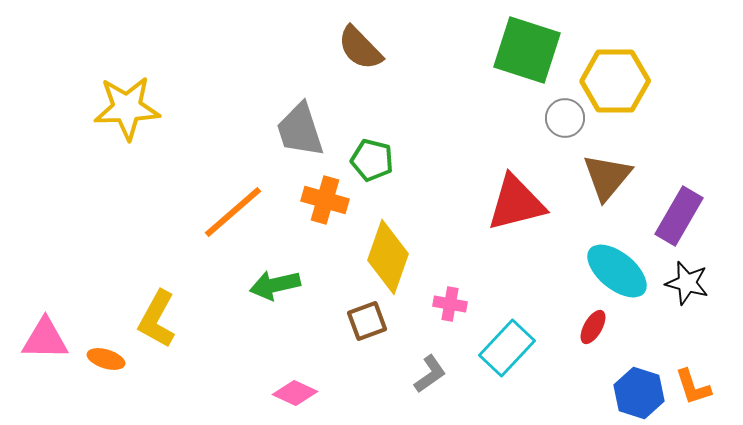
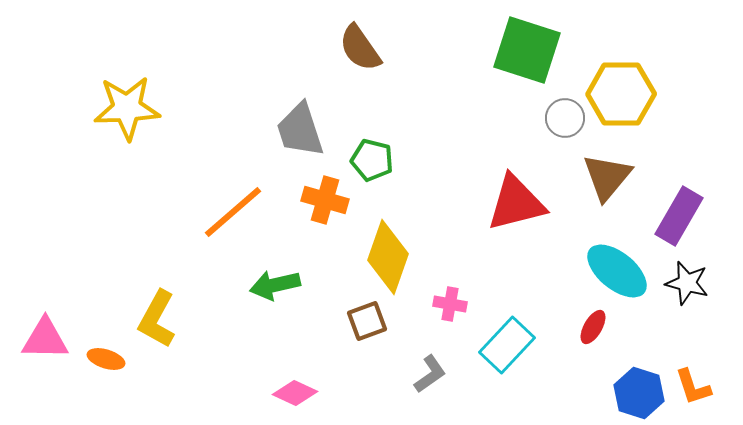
brown semicircle: rotated 9 degrees clockwise
yellow hexagon: moved 6 px right, 13 px down
cyan rectangle: moved 3 px up
